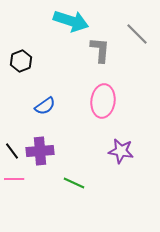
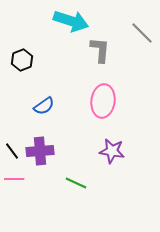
gray line: moved 5 px right, 1 px up
black hexagon: moved 1 px right, 1 px up
blue semicircle: moved 1 px left
purple star: moved 9 px left
green line: moved 2 px right
